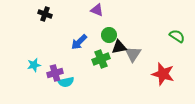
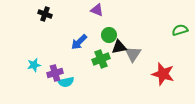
green semicircle: moved 3 px right, 6 px up; rotated 49 degrees counterclockwise
